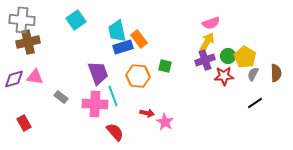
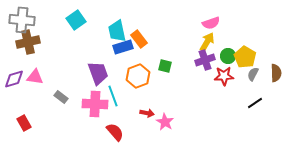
orange hexagon: rotated 25 degrees counterclockwise
